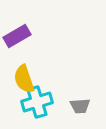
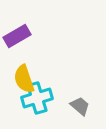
cyan cross: moved 4 px up
gray trapezoid: rotated 135 degrees counterclockwise
